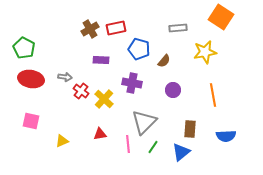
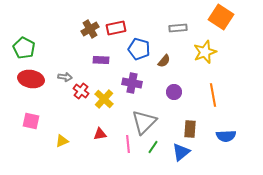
yellow star: rotated 10 degrees counterclockwise
purple circle: moved 1 px right, 2 px down
